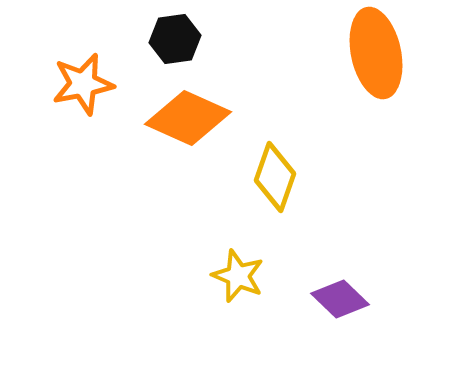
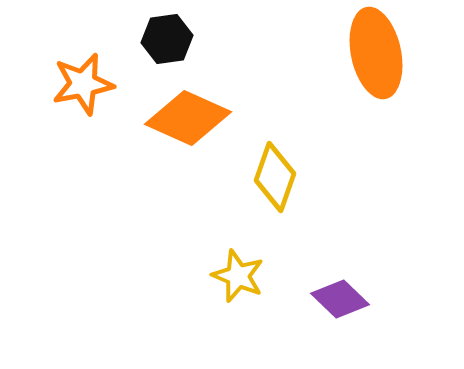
black hexagon: moved 8 px left
